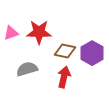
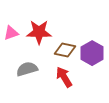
brown diamond: moved 1 px up
red arrow: rotated 45 degrees counterclockwise
